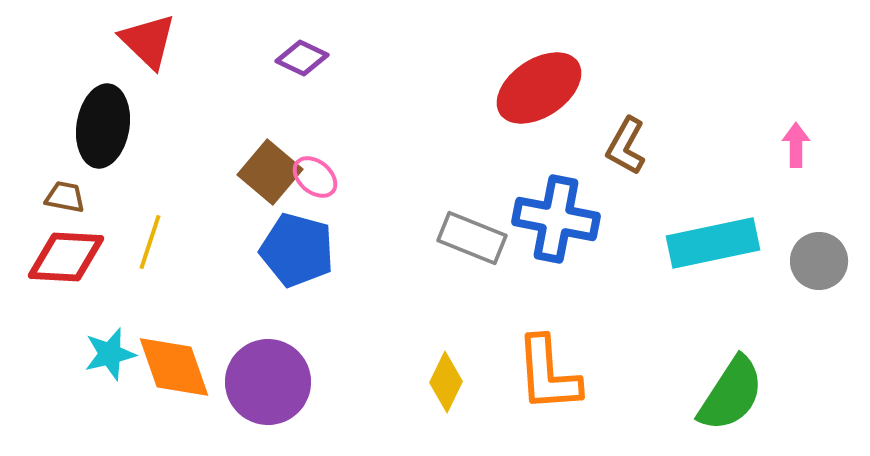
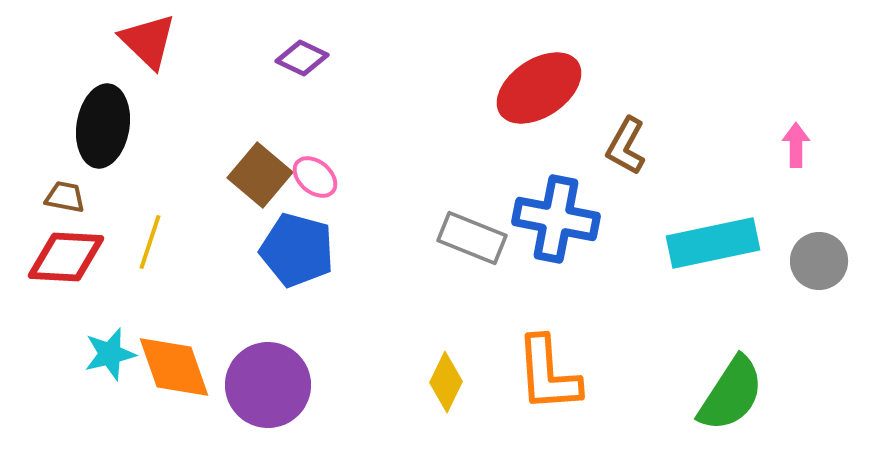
brown square: moved 10 px left, 3 px down
purple circle: moved 3 px down
